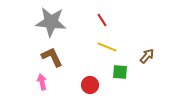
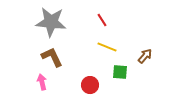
brown arrow: moved 2 px left
